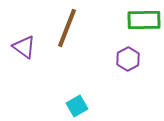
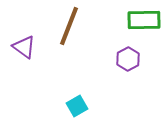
brown line: moved 2 px right, 2 px up
